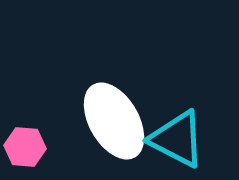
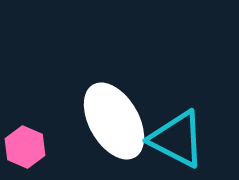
pink hexagon: rotated 18 degrees clockwise
